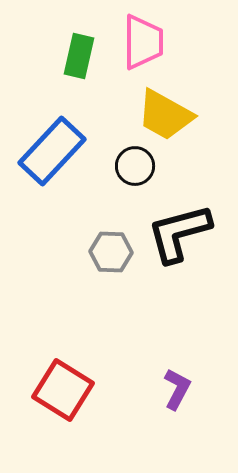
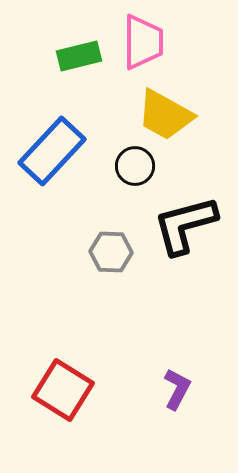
green rectangle: rotated 63 degrees clockwise
black L-shape: moved 6 px right, 8 px up
